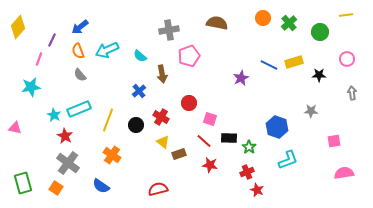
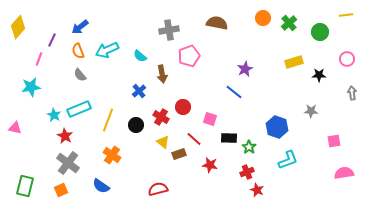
blue line at (269, 65): moved 35 px left, 27 px down; rotated 12 degrees clockwise
purple star at (241, 78): moved 4 px right, 9 px up
red circle at (189, 103): moved 6 px left, 4 px down
red line at (204, 141): moved 10 px left, 2 px up
green rectangle at (23, 183): moved 2 px right, 3 px down; rotated 30 degrees clockwise
orange square at (56, 188): moved 5 px right, 2 px down; rotated 32 degrees clockwise
